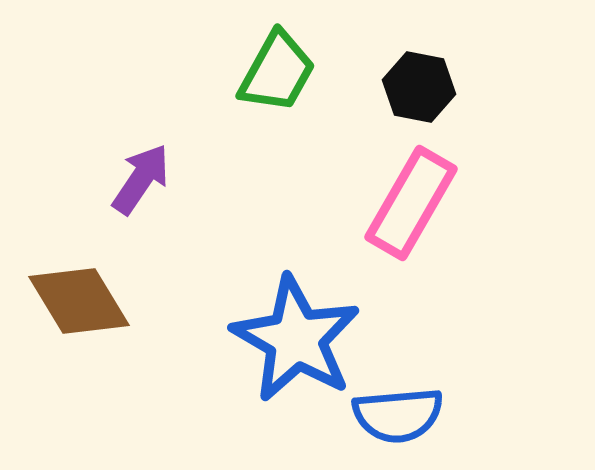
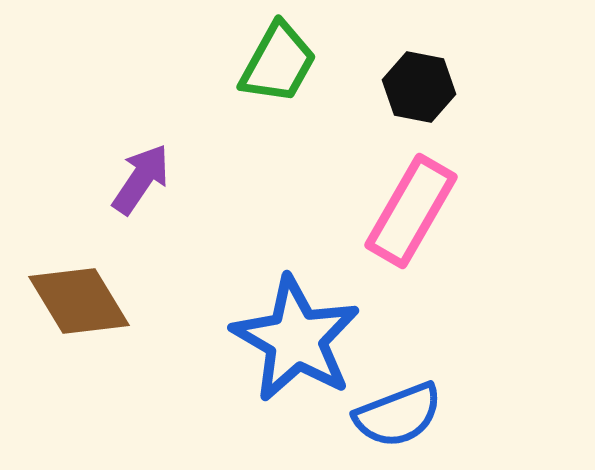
green trapezoid: moved 1 px right, 9 px up
pink rectangle: moved 8 px down
blue semicircle: rotated 16 degrees counterclockwise
